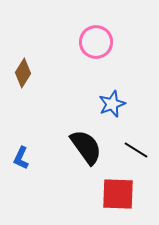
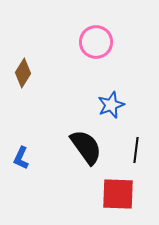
blue star: moved 1 px left, 1 px down
black line: rotated 65 degrees clockwise
